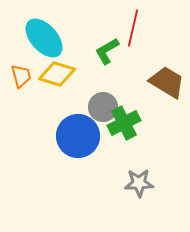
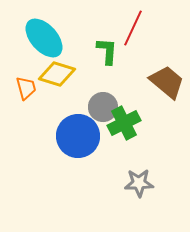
red line: rotated 12 degrees clockwise
green L-shape: rotated 124 degrees clockwise
orange trapezoid: moved 5 px right, 12 px down
brown trapezoid: rotated 9 degrees clockwise
